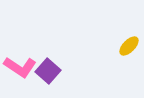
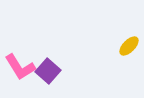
pink L-shape: rotated 24 degrees clockwise
